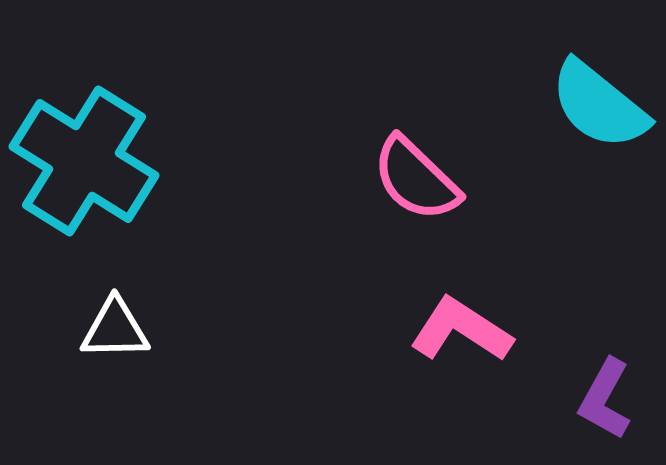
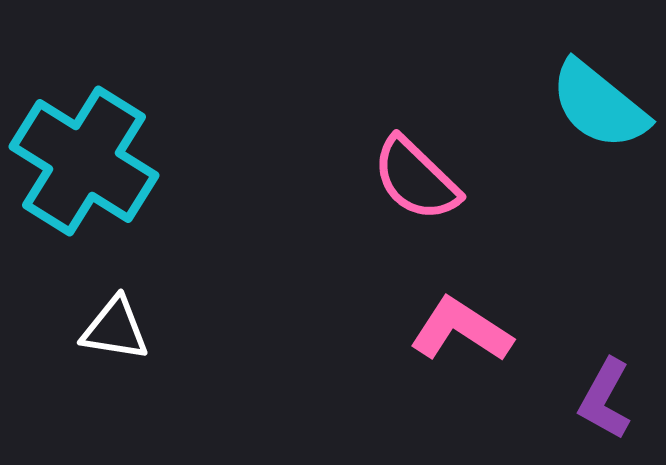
white triangle: rotated 10 degrees clockwise
